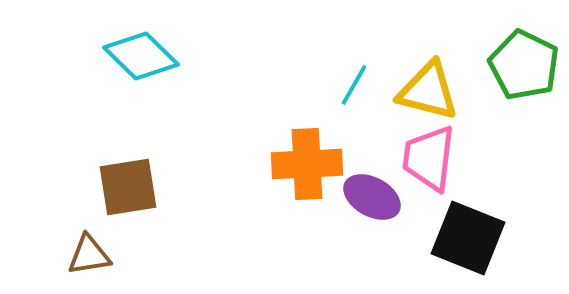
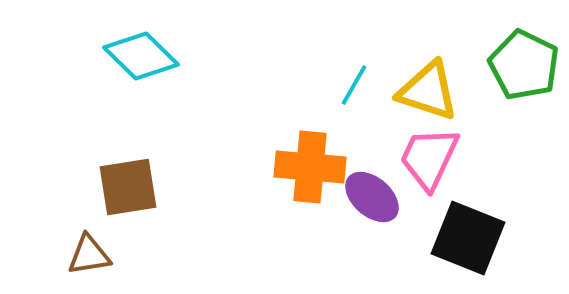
yellow triangle: rotated 4 degrees clockwise
pink trapezoid: rotated 18 degrees clockwise
orange cross: moved 3 px right, 3 px down; rotated 8 degrees clockwise
purple ellipse: rotated 12 degrees clockwise
